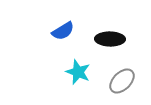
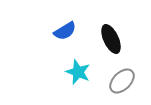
blue semicircle: moved 2 px right
black ellipse: moved 1 px right; rotated 64 degrees clockwise
